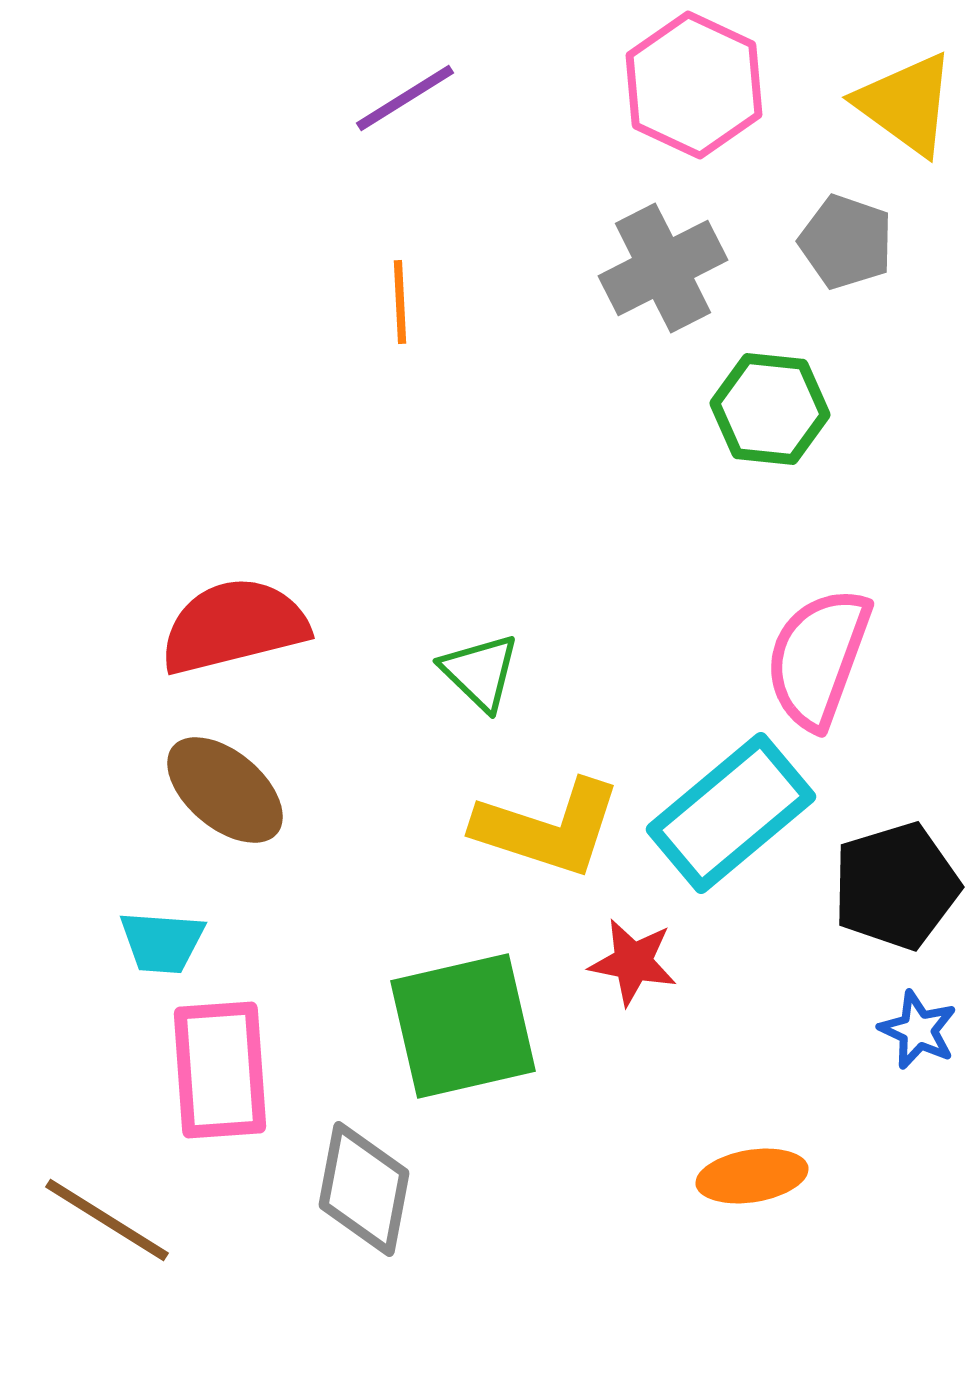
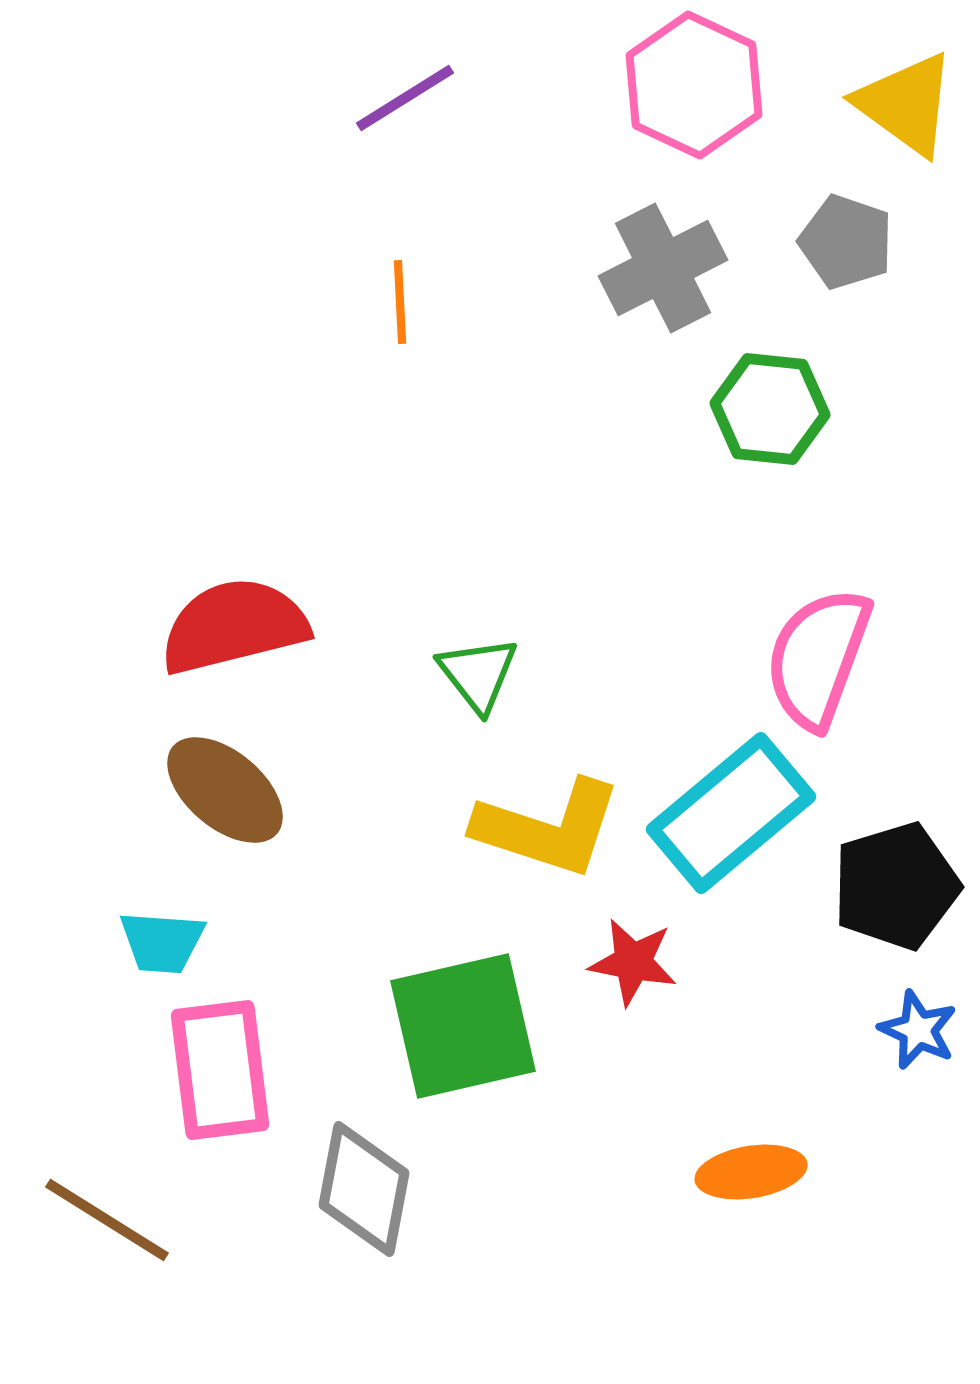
green triangle: moved 2 px left, 2 px down; rotated 8 degrees clockwise
pink rectangle: rotated 3 degrees counterclockwise
orange ellipse: moved 1 px left, 4 px up
